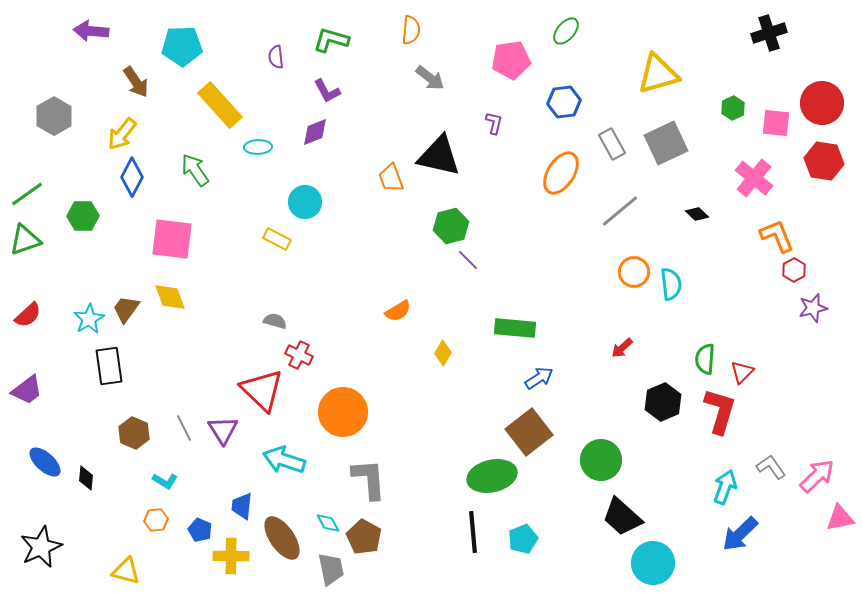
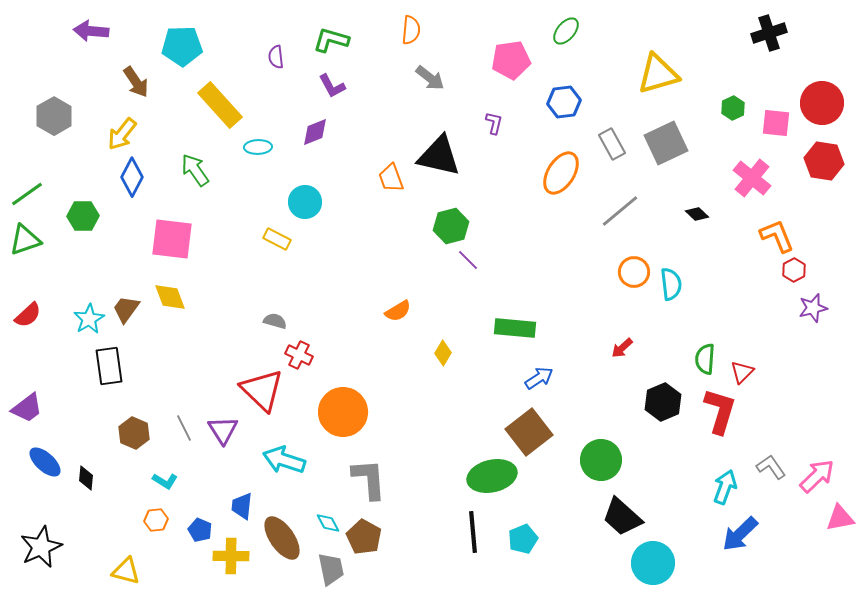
purple L-shape at (327, 91): moved 5 px right, 5 px up
pink cross at (754, 178): moved 2 px left
purple trapezoid at (27, 390): moved 18 px down
